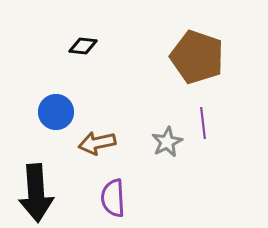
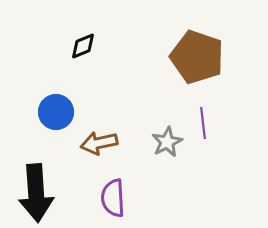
black diamond: rotated 28 degrees counterclockwise
brown arrow: moved 2 px right
